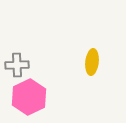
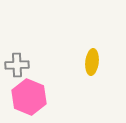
pink hexagon: rotated 12 degrees counterclockwise
